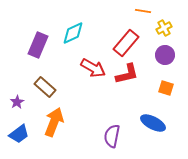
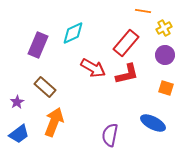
purple semicircle: moved 2 px left, 1 px up
